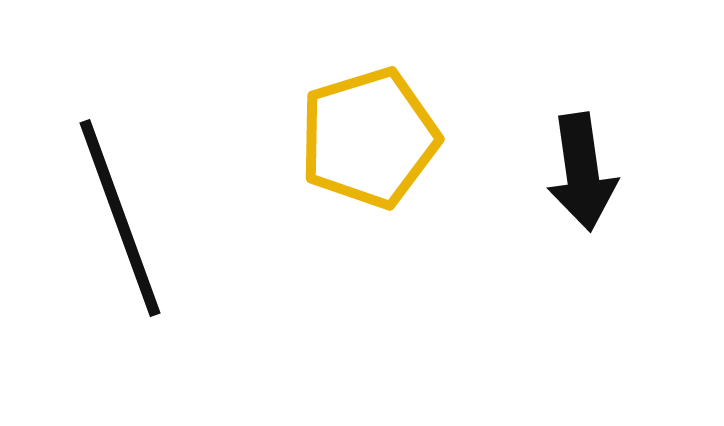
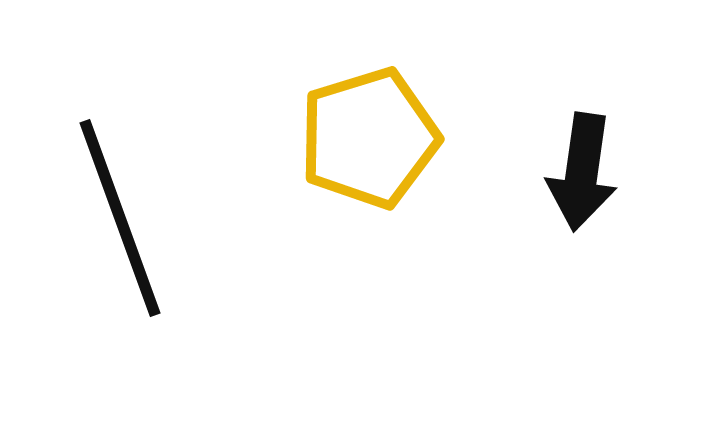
black arrow: rotated 16 degrees clockwise
